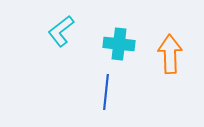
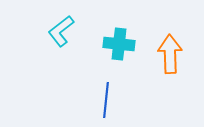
blue line: moved 8 px down
